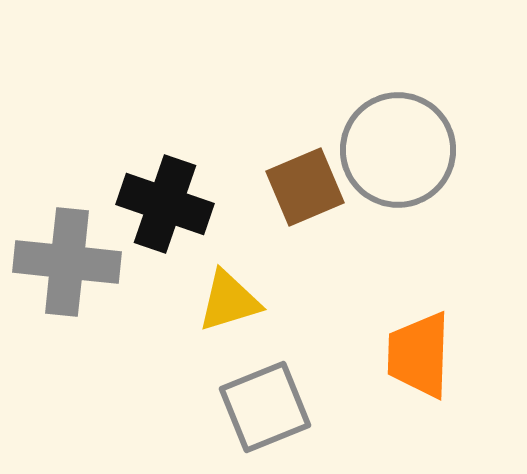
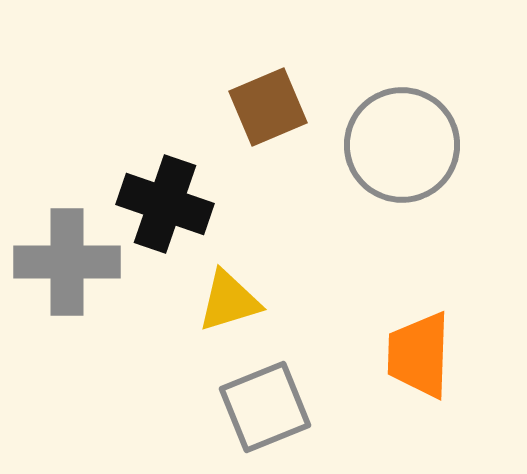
gray circle: moved 4 px right, 5 px up
brown square: moved 37 px left, 80 px up
gray cross: rotated 6 degrees counterclockwise
